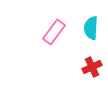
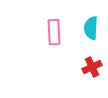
pink rectangle: rotated 40 degrees counterclockwise
